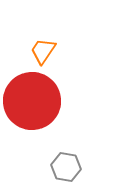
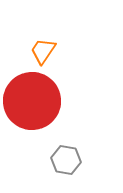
gray hexagon: moved 7 px up
